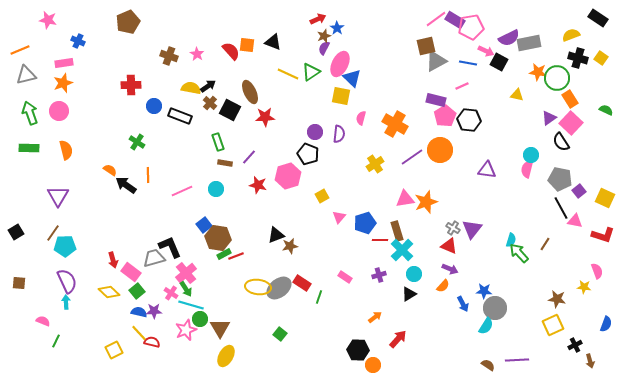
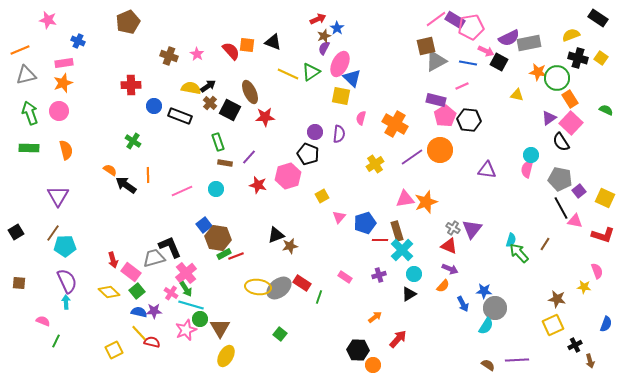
green cross at (137, 142): moved 4 px left, 1 px up
